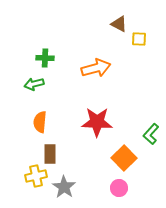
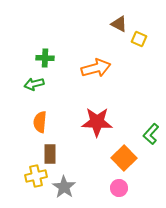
yellow square: rotated 21 degrees clockwise
